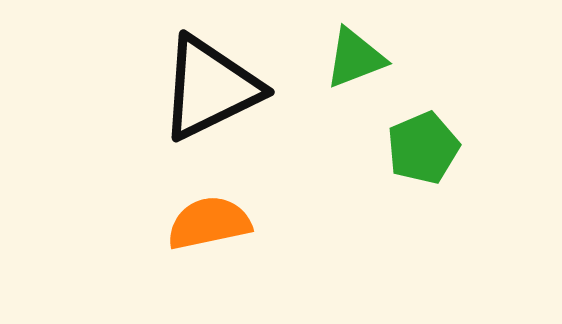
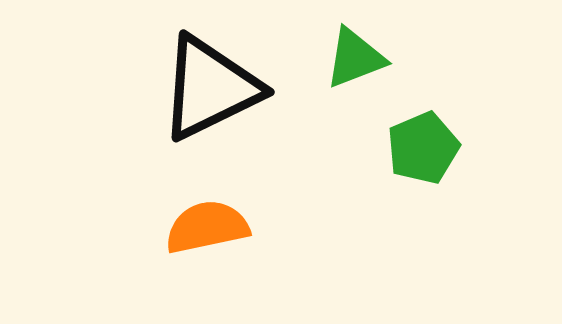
orange semicircle: moved 2 px left, 4 px down
